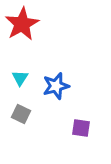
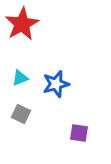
cyan triangle: rotated 36 degrees clockwise
blue star: moved 2 px up
purple square: moved 2 px left, 5 px down
